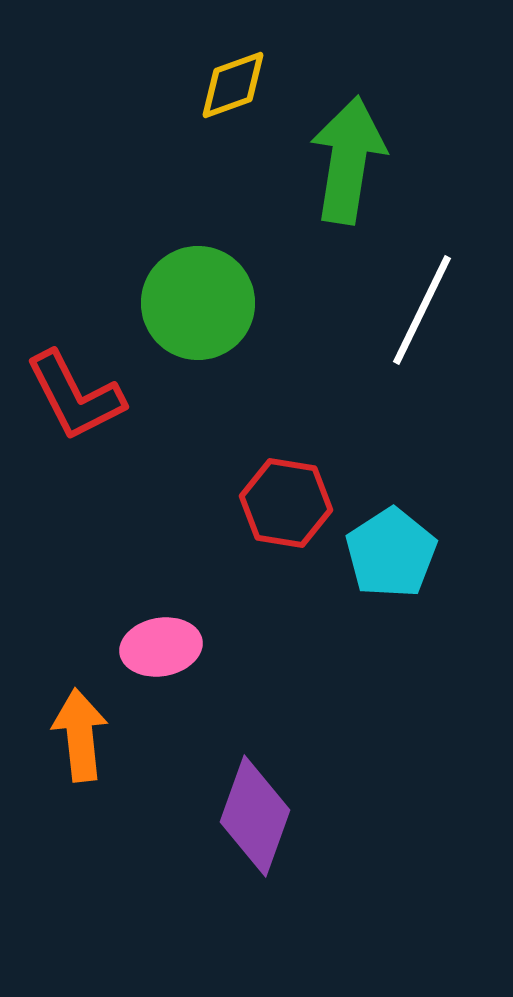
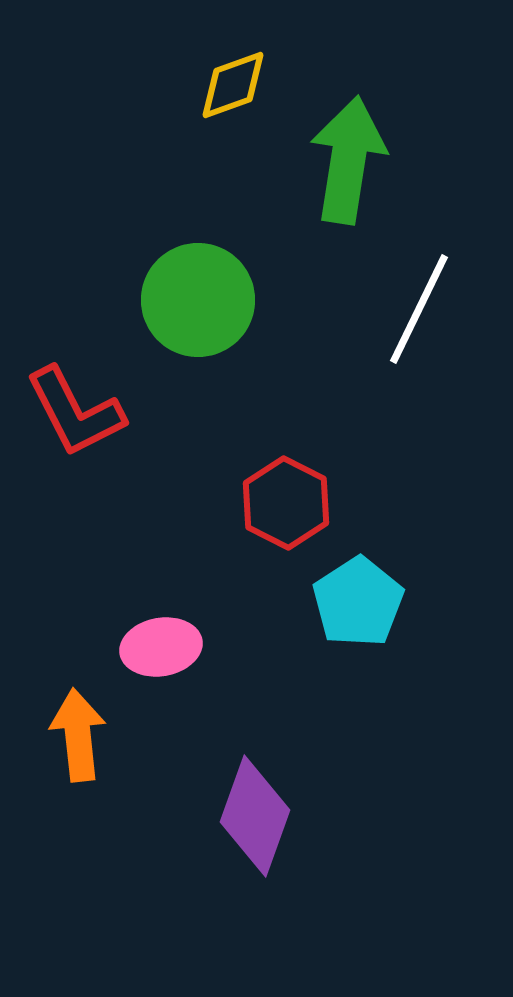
green circle: moved 3 px up
white line: moved 3 px left, 1 px up
red L-shape: moved 16 px down
red hexagon: rotated 18 degrees clockwise
cyan pentagon: moved 33 px left, 49 px down
orange arrow: moved 2 px left
